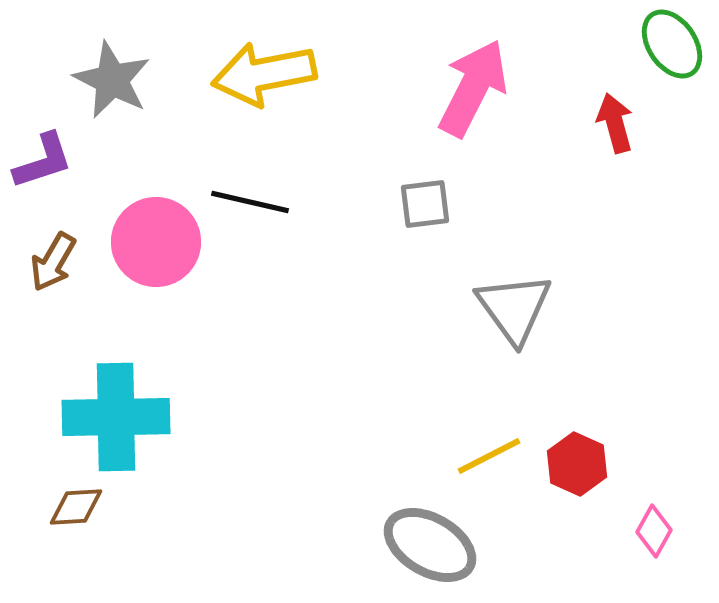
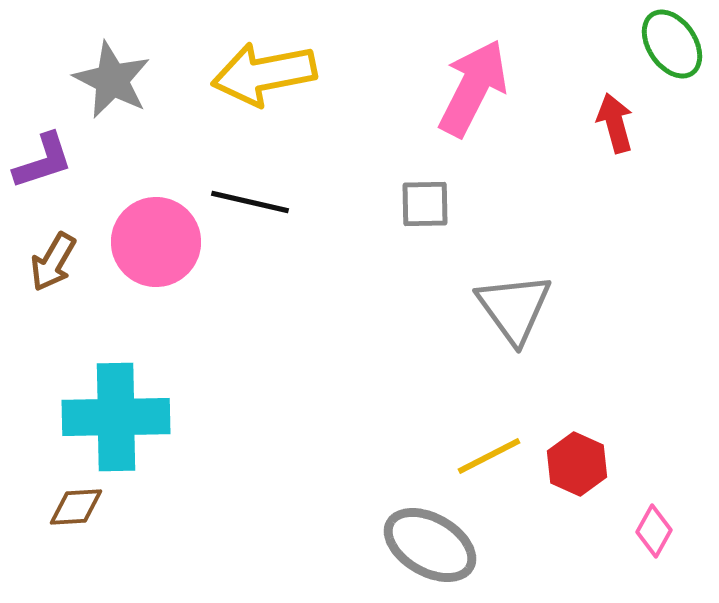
gray square: rotated 6 degrees clockwise
